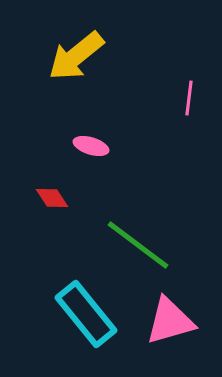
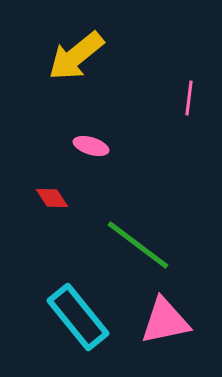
cyan rectangle: moved 8 px left, 3 px down
pink triangle: moved 5 px left; rotated 4 degrees clockwise
